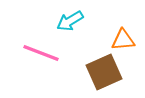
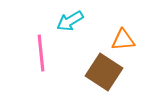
pink line: rotated 63 degrees clockwise
brown square: rotated 33 degrees counterclockwise
